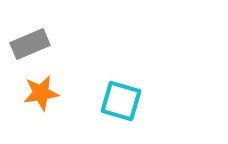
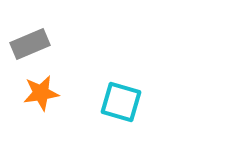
cyan square: moved 1 px down
